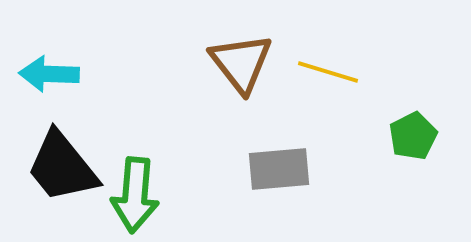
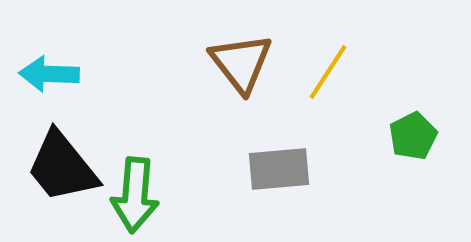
yellow line: rotated 74 degrees counterclockwise
